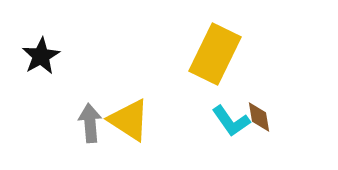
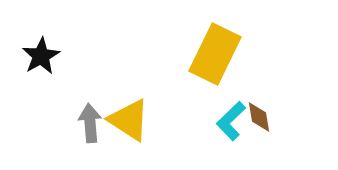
cyan L-shape: rotated 81 degrees clockwise
